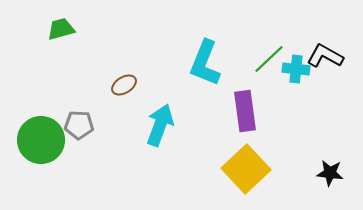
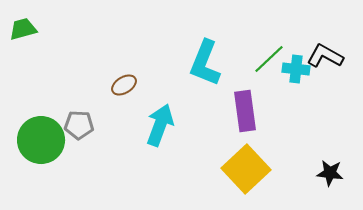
green trapezoid: moved 38 px left
